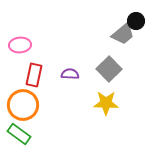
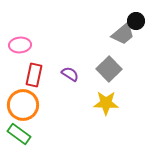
purple semicircle: rotated 30 degrees clockwise
